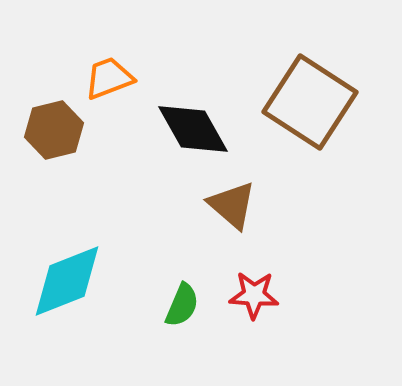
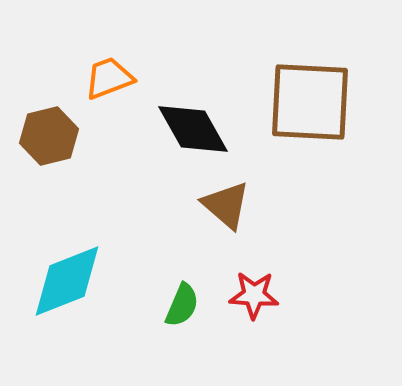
brown square: rotated 30 degrees counterclockwise
brown hexagon: moved 5 px left, 6 px down
brown triangle: moved 6 px left
